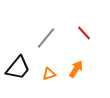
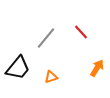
red line: moved 3 px left, 1 px up
orange arrow: moved 21 px right, 1 px up
orange triangle: moved 2 px right, 3 px down
